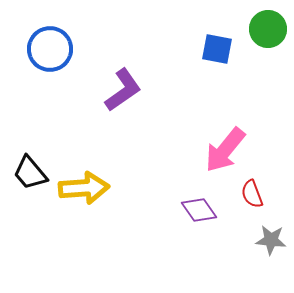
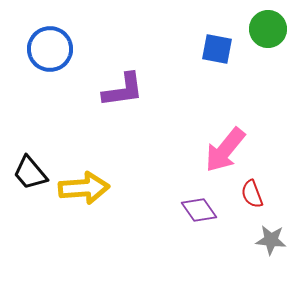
purple L-shape: rotated 27 degrees clockwise
